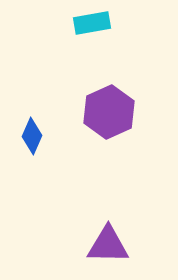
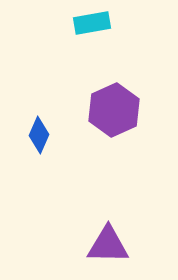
purple hexagon: moved 5 px right, 2 px up
blue diamond: moved 7 px right, 1 px up
